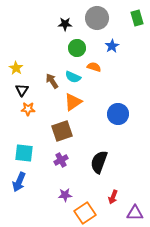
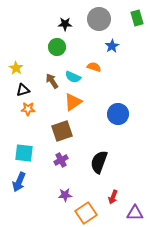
gray circle: moved 2 px right, 1 px down
green circle: moved 20 px left, 1 px up
black triangle: moved 1 px right; rotated 40 degrees clockwise
orange square: moved 1 px right
